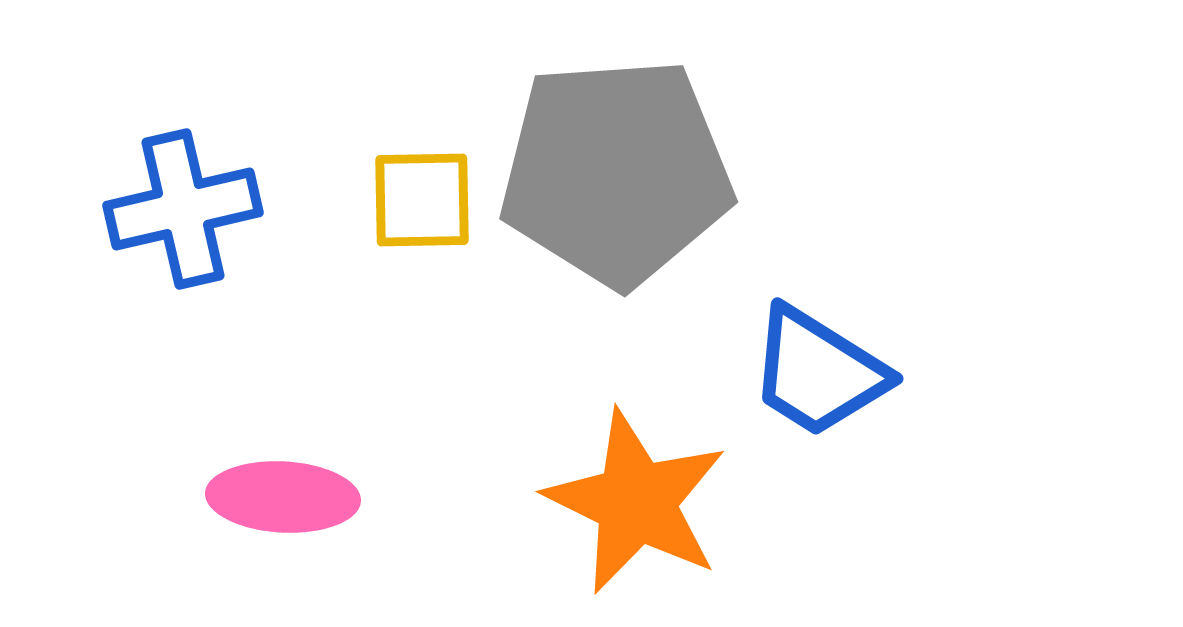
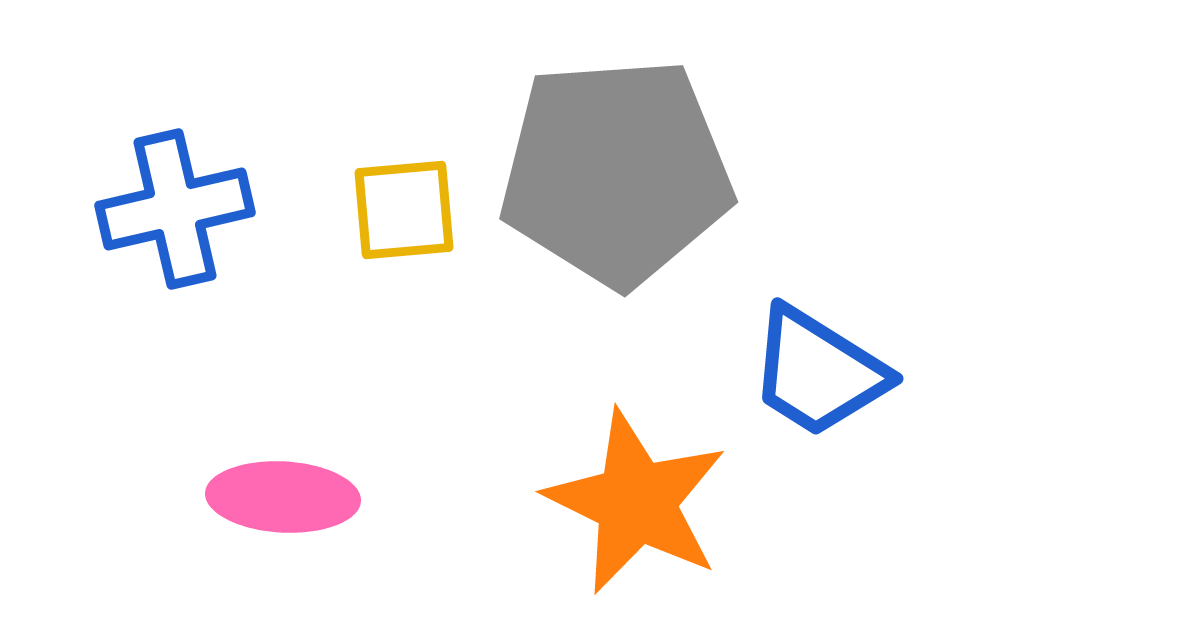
yellow square: moved 18 px left, 10 px down; rotated 4 degrees counterclockwise
blue cross: moved 8 px left
